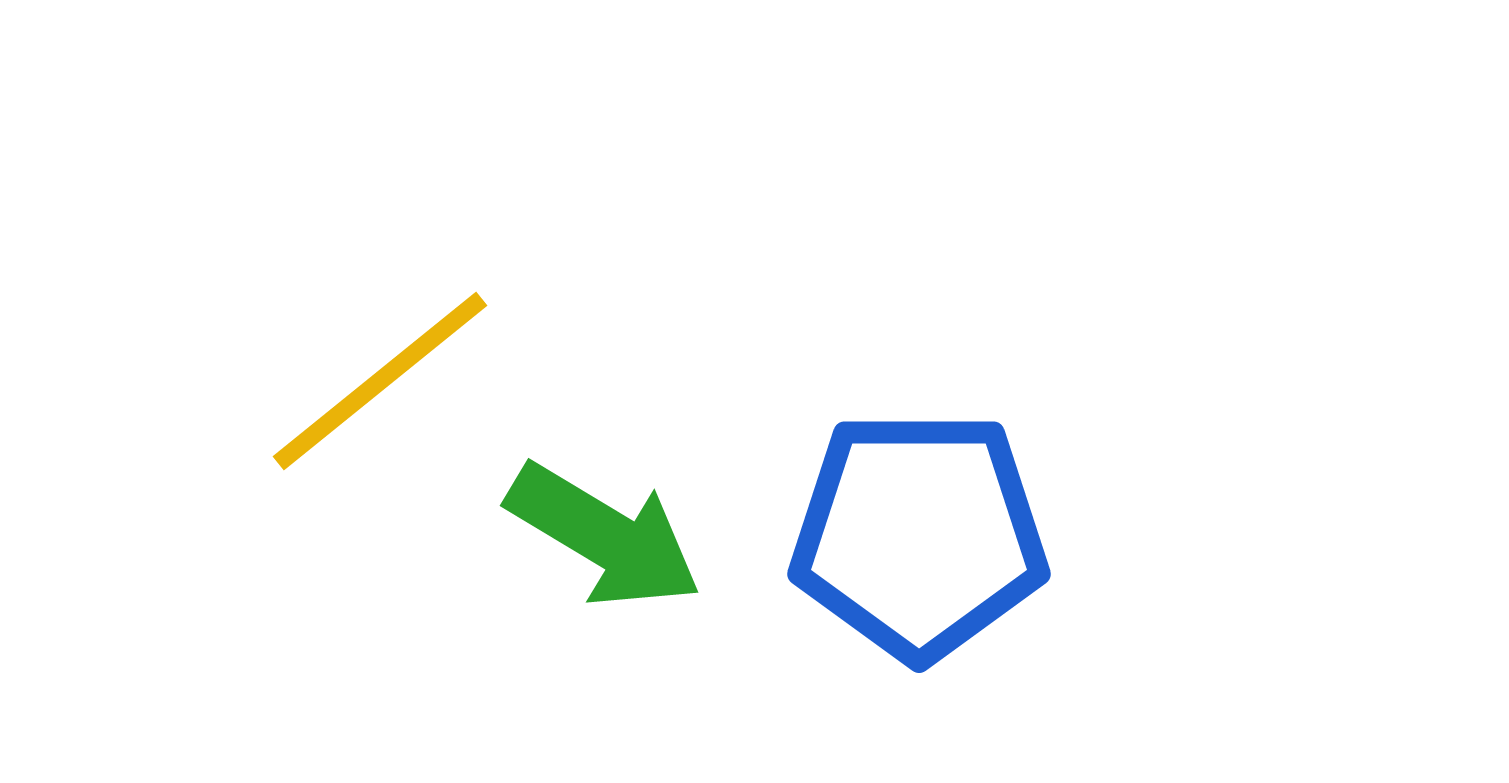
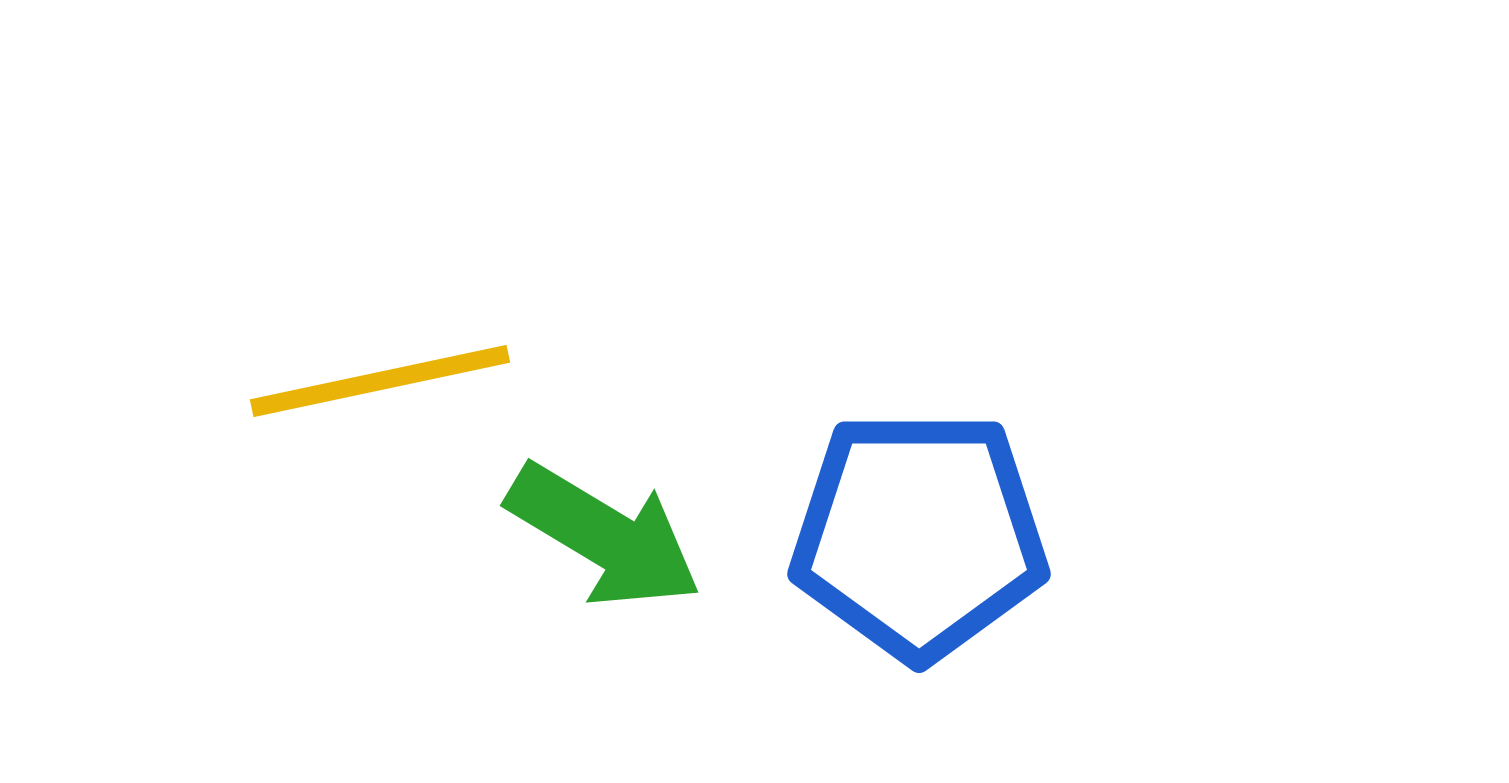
yellow line: rotated 27 degrees clockwise
